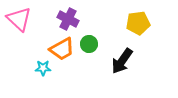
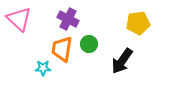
orange trapezoid: rotated 128 degrees clockwise
